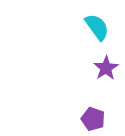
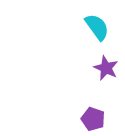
purple star: rotated 15 degrees counterclockwise
